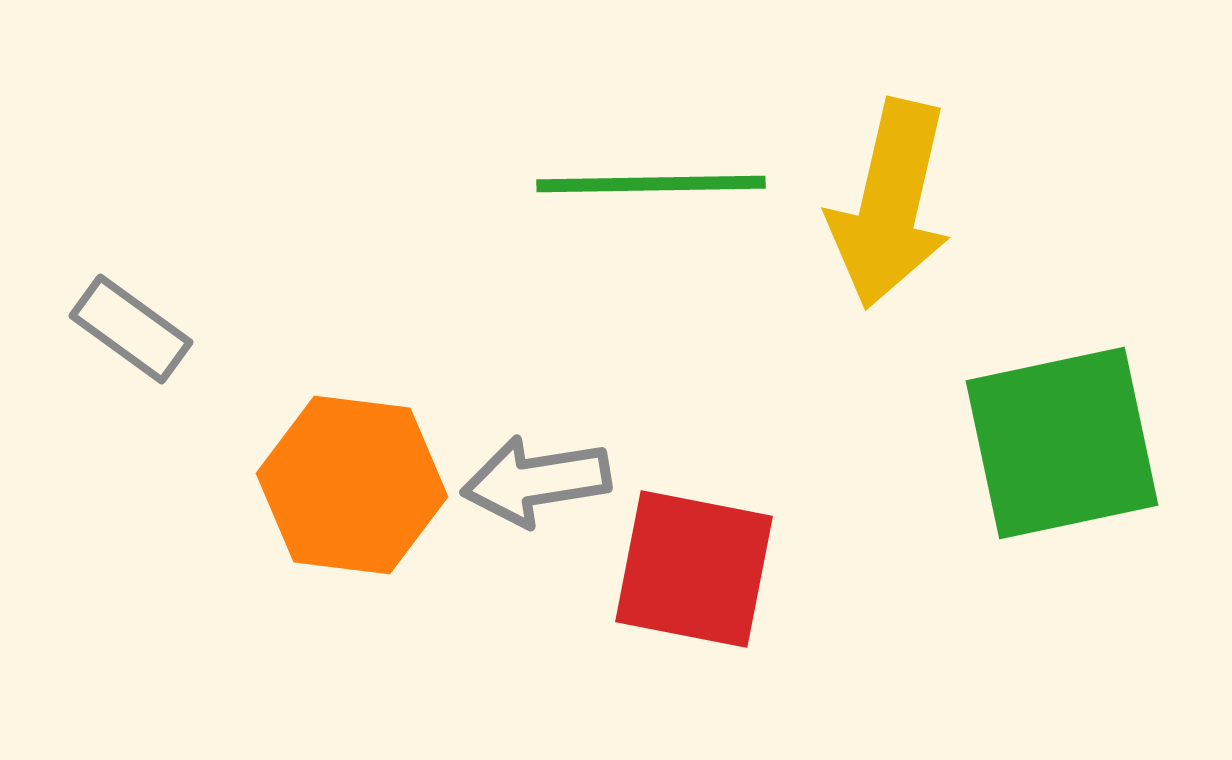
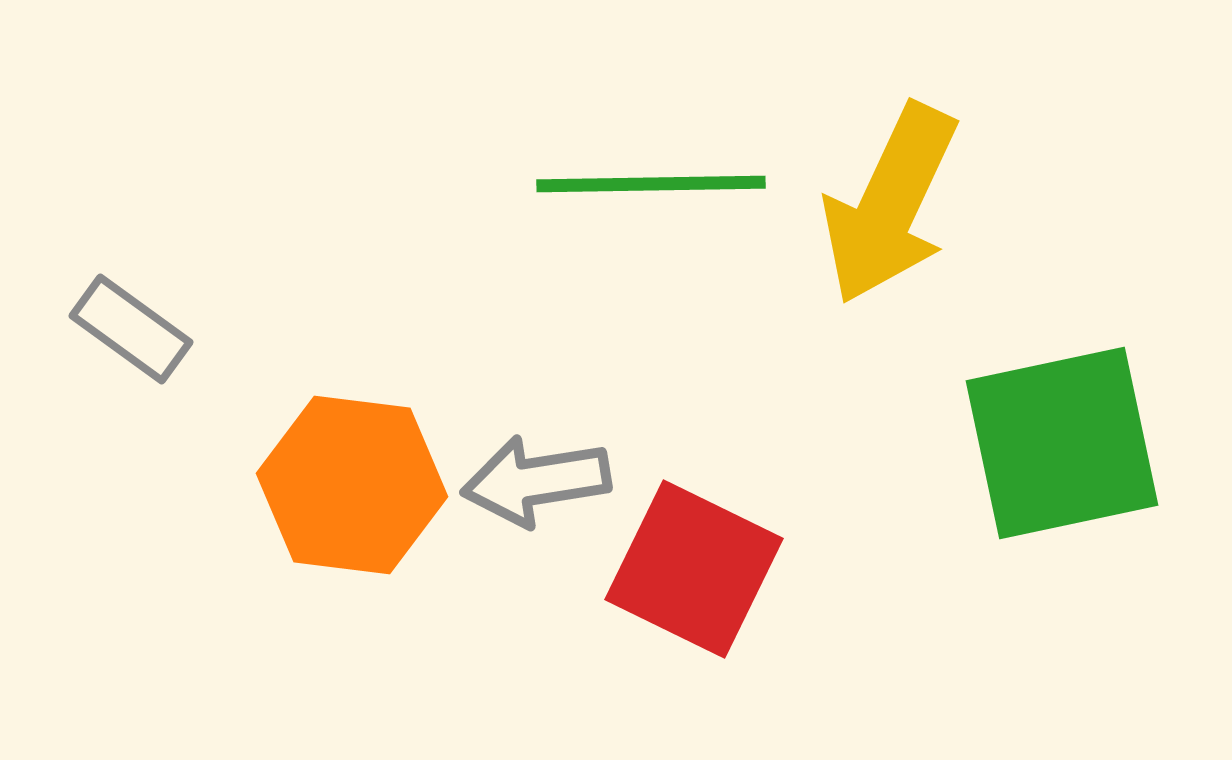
yellow arrow: rotated 12 degrees clockwise
red square: rotated 15 degrees clockwise
